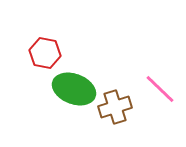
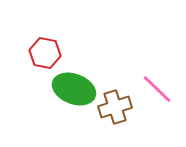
pink line: moved 3 px left
